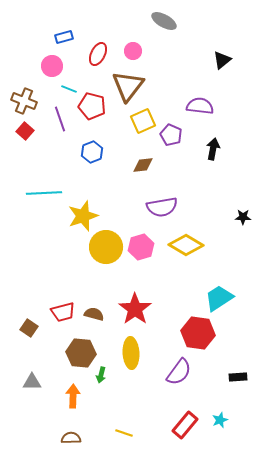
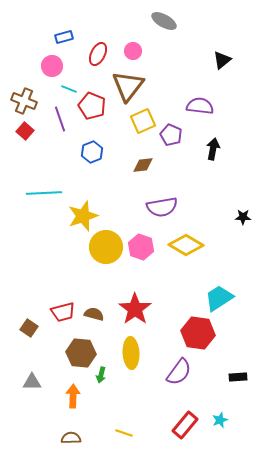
red pentagon at (92, 106): rotated 8 degrees clockwise
pink hexagon at (141, 247): rotated 25 degrees counterclockwise
